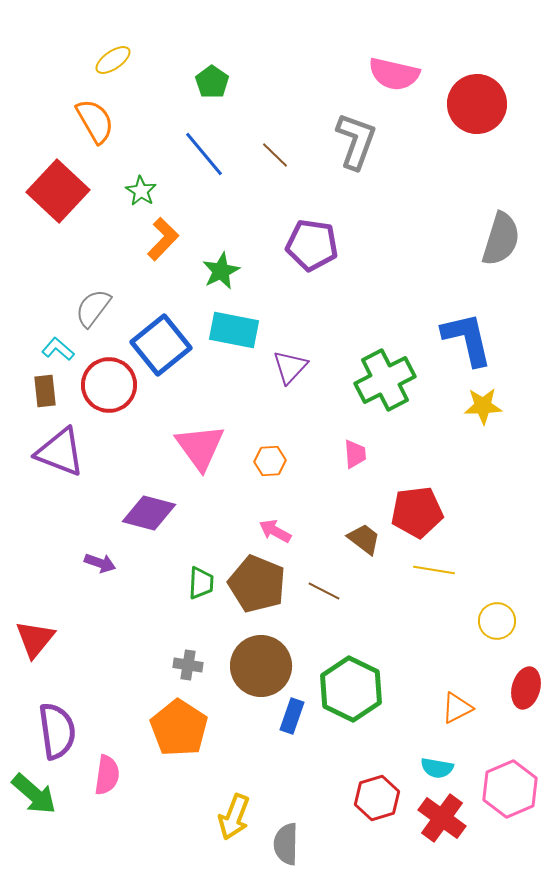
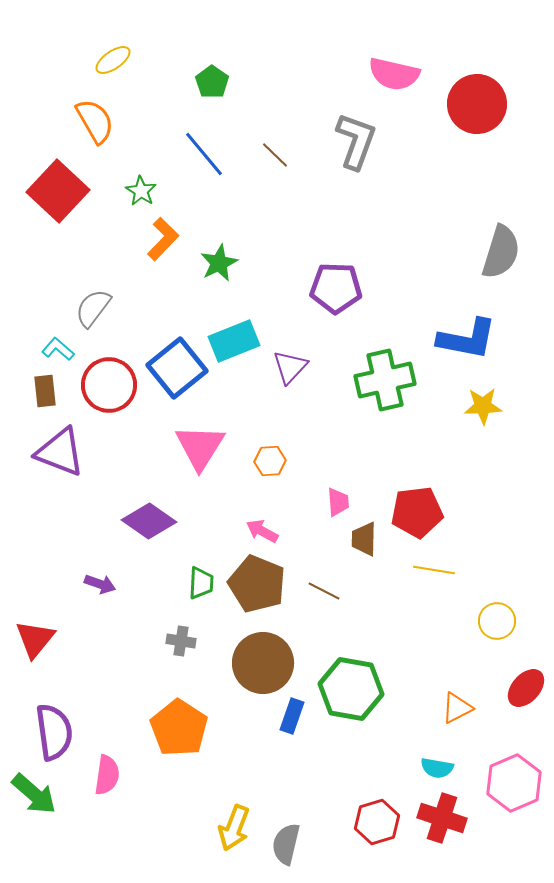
gray semicircle at (501, 239): moved 13 px down
purple pentagon at (312, 245): moved 24 px right, 43 px down; rotated 6 degrees counterclockwise
green star at (221, 271): moved 2 px left, 8 px up
cyan rectangle at (234, 330): moved 11 px down; rotated 33 degrees counterclockwise
blue L-shape at (467, 339): rotated 114 degrees clockwise
blue square at (161, 345): moved 16 px right, 23 px down
green cross at (385, 380): rotated 14 degrees clockwise
pink triangle at (200, 447): rotated 8 degrees clockwise
pink trapezoid at (355, 454): moved 17 px left, 48 px down
purple diamond at (149, 513): moved 8 px down; rotated 20 degrees clockwise
pink arrow at (275, 531): moved 13 px left
brown trapezoid at (364, 539): rotated 126 degrees counterclockwise
purple arrow at (100, 563): moved 21 px down
gray cross at (188, 665): moved 7 px left, 24 px up
brown circle at (261, 666): moved 2 px right, 3 px up
red ellipse at (526, 688): rotated 27 degrees clockwise
green hexagon at (351, 689): rotated 16 degrees counterclockwise
purple semicircle at (57, 731): moved 3 px left, 1 px down
pink hexagon at (510, 789): moved 4 px right, 6 px up
red hexagon at (377, 798): moved 24 px down
yellow arrow at (234, 817): moved 11 px down
red cross at (442, 818): rotated 18 degrees counterclockwise
gray semicircle at (286, 844): rotated 12 degrees clockwise
